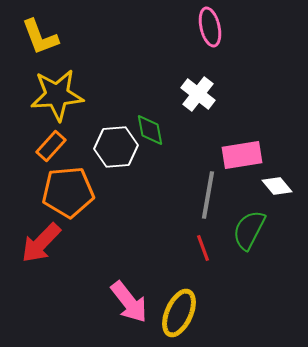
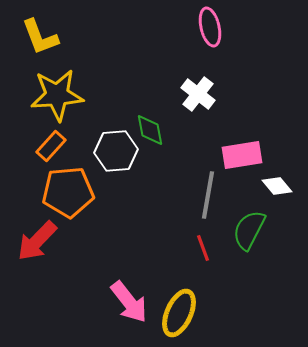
white hexagon: moved 4 px down
red arrow: moved 4 px left, 2 px up
